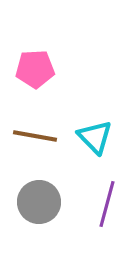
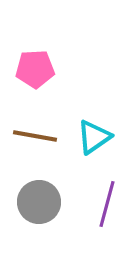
cyan triangle: moved 1 px left; rotated 39 degrees clockwise
